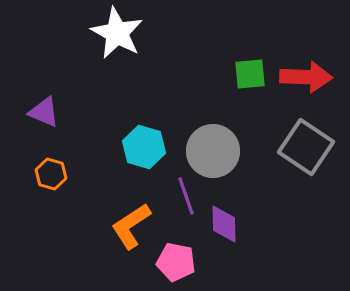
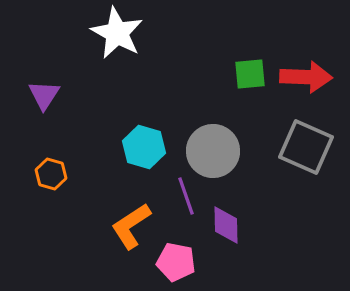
purple triangle: moved 17 px up; rotated 40 degrees clockwise
gray square: rotated 10 degrees counterclockwise
purple diamond: moved 2 px right, 1 px down
